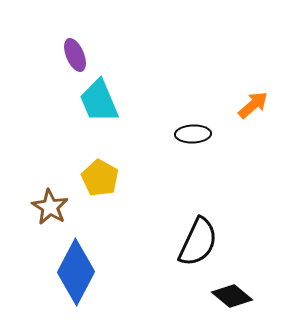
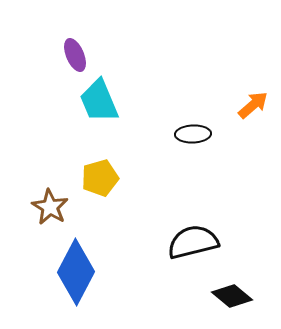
yellow pentagon: rotated 27 degrees clockwise
black semicircle: moved 5 px left; rotated 129 degrees counterclockwise
